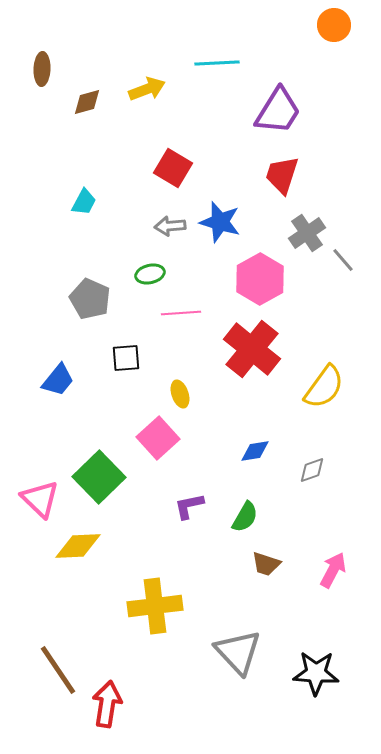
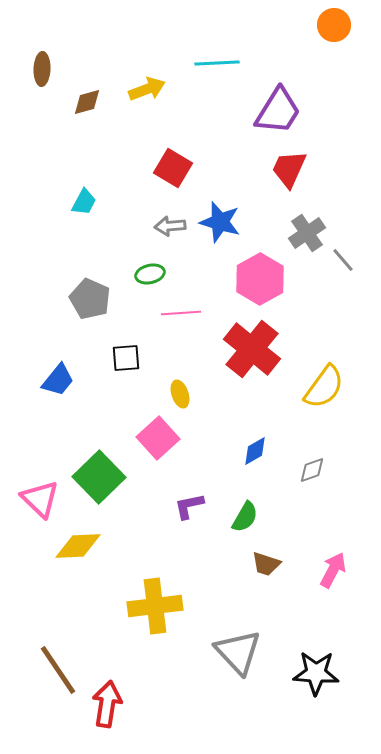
red trapezoid: moved 7 px right, 6 px up; rotated 6 degrees clockwise
blue diamond: rotated 20 degrees counterclockwise
